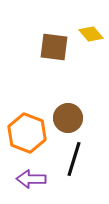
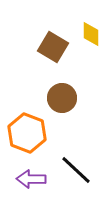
yellow diamond: rotated 40 degrees clockwise
brown square: moved 1 px left; rotated 24 degrees clockwise
brown circle: moved 6 px left, 20 px up
black line: moved 2 px right, 11 px down; rotated 64 degrees counterclockwise
